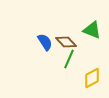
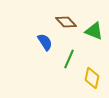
green triangle: moved 2 px right, 1 px down
brown diamond: moved 20 px up
yellow diamond: rotated 50 degrees counterclockwise
